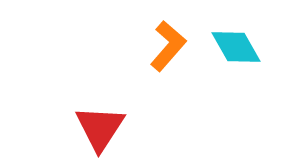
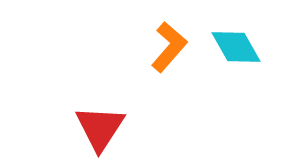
orange L-shape: moved 1 px right, 1 px down
